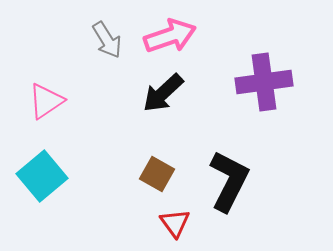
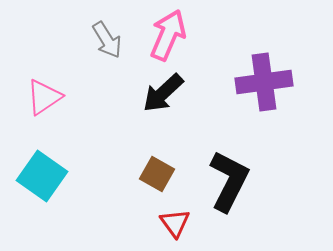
pink arrow: moved 2 px left, 1 px up; rotated 48 degrees counterclockwise
pink triangle: moved 2 px left, 4 px up
cyan square: rotated 15 degrees counterclockwise
